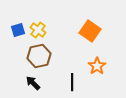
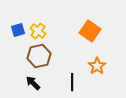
yellow cross: moved 1 px down
